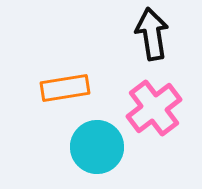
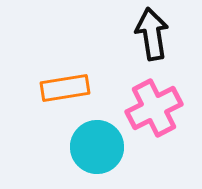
pink cross: rotated 10 degrees clockwise
